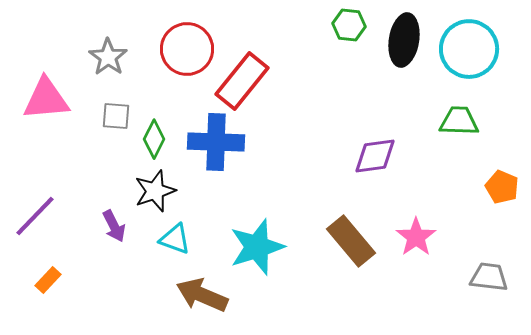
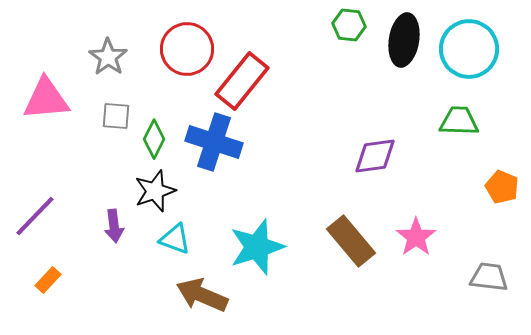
blue cross: moved 2 px left; rotated 16 degrees clockwise
purple arrow: rotated 20 degrees clockwise
